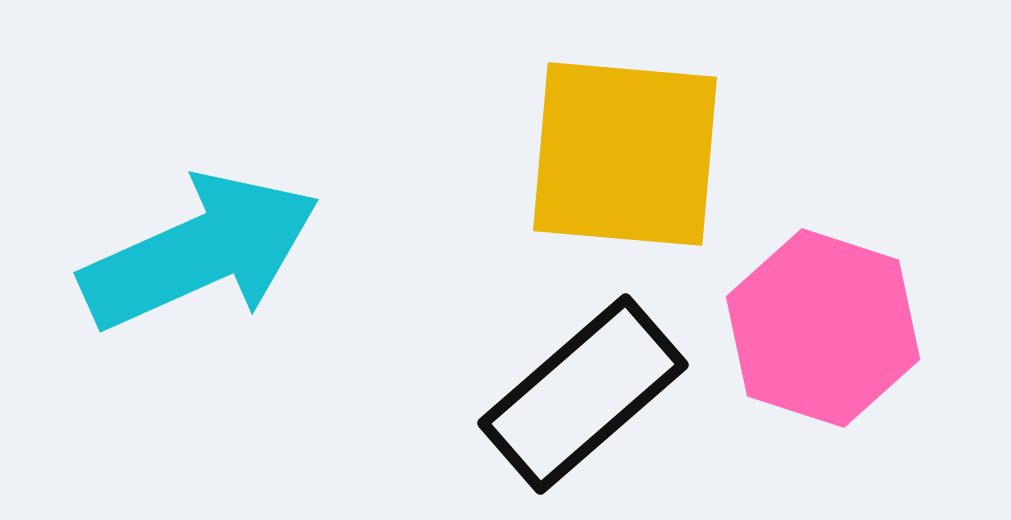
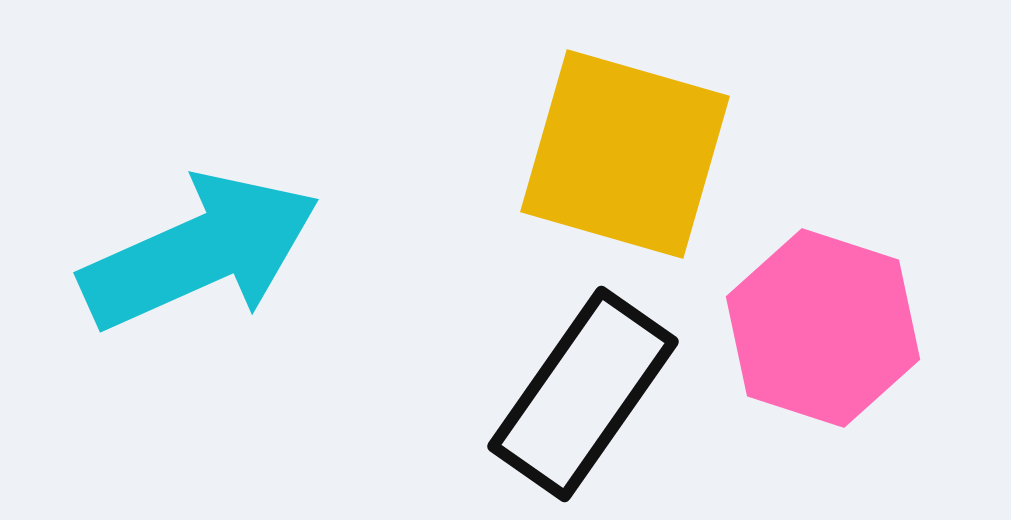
yellow square: rotated 11 degrees clockwise
black rectangle: rotated 14 degrees counterclockwise
